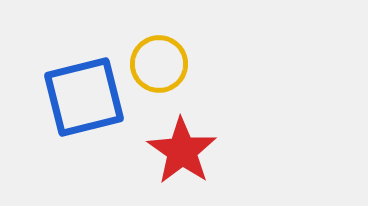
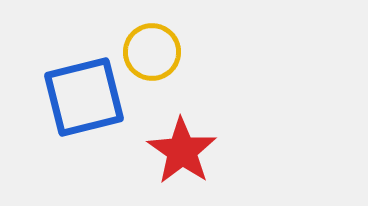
yellow circle: moved 7 px left, 12 px up
